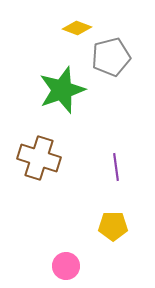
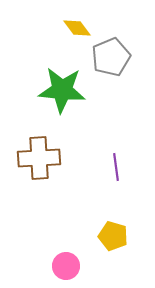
yellow diamond: rotated 32 degrees clockwise
gray pentagon: rotated 9 degrees counterclockwise
green star: rotated 24 degrees clockwise
brown cross: rotated 21 degrees counterclockwise
yellow pentagon: moved 10 px down; rotated 16 degrees clockwise
